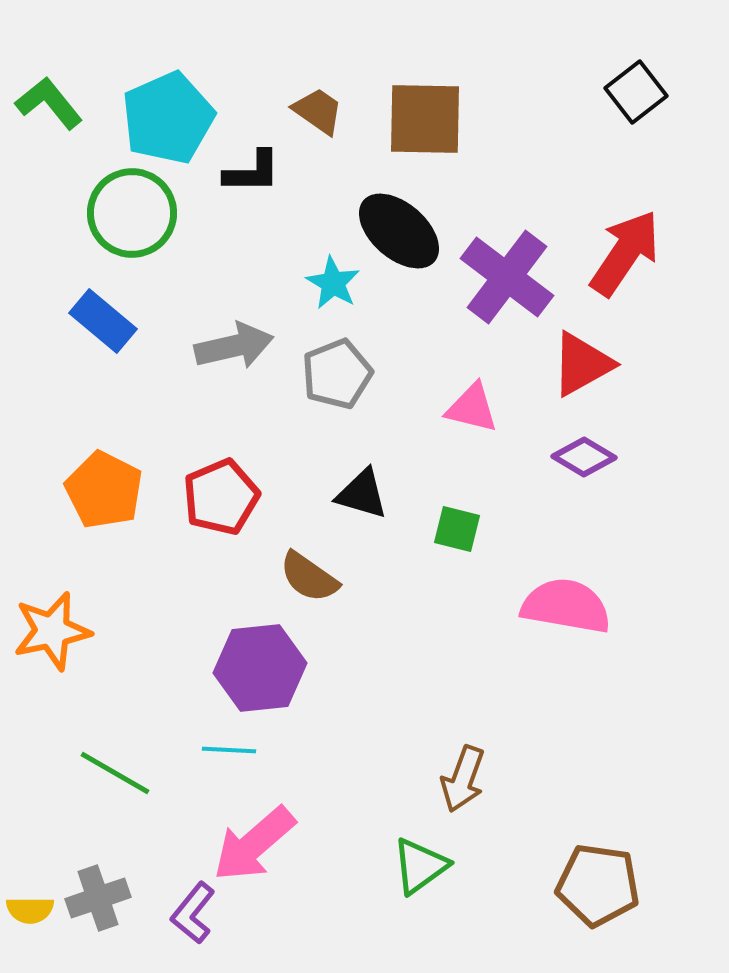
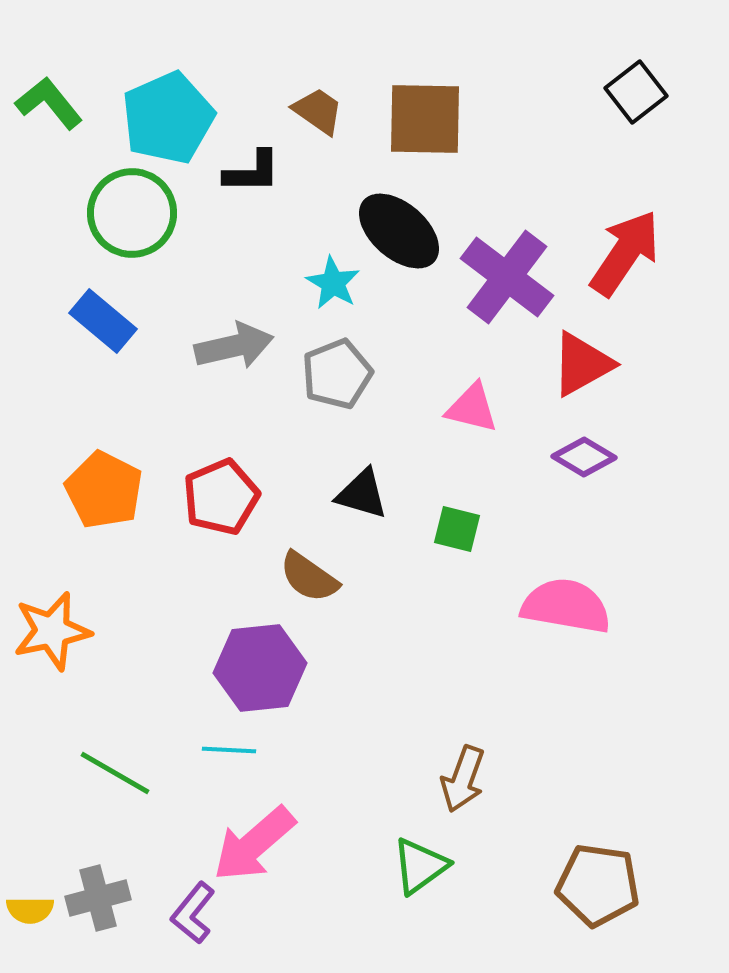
gray cross: rotated 4 degrees clockwise
